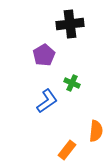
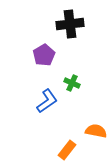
orange semicircle: rotated 85 degrees counterclockwise
